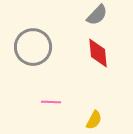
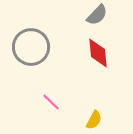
gray circle: moved 2 px left
pink line: rotated 42 degrees clockwise
